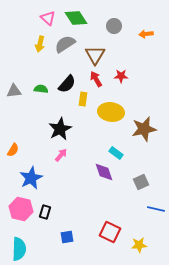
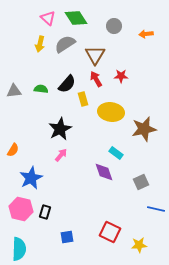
yellow rectangle: rotated 24 degrees counterclockwise
